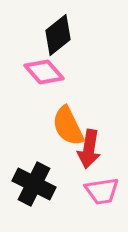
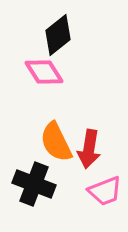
pink diamond: rotated 9 degrees clockwise
orange semicircle: moved 12 px left, 16 px down
black cross: rotated 6 degrees counterclockwise
pink trapezoid: moved 3 px right; rotated 12 degrees counterclockwise
